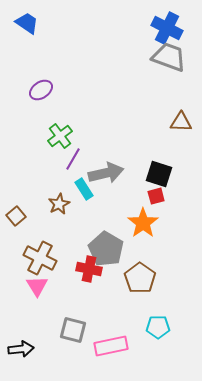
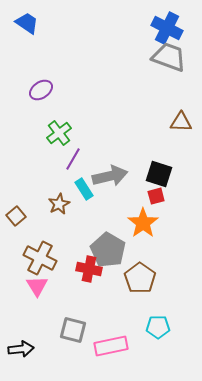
green cross: moved 1 px left, 3 px up
gray arrow: moved 4 px right, 3 px down
gray pentagon: moved 2 px right, 1 px down
